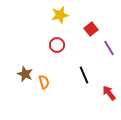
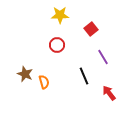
yellow star: rotated 12 degrees clockwise
purple line: moved 6 px left, 9 px down
black line: moved 1 px down
